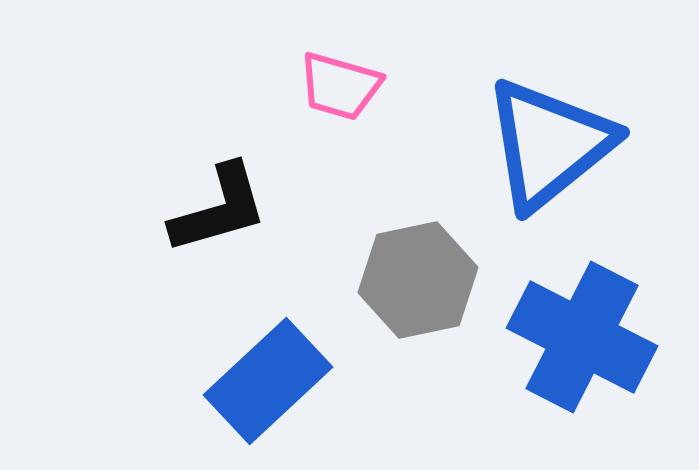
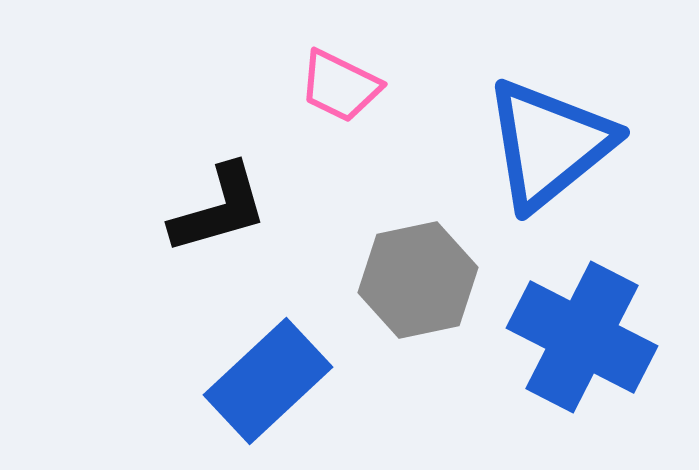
pink trapezoid: rotated 10 degrees clockwise
